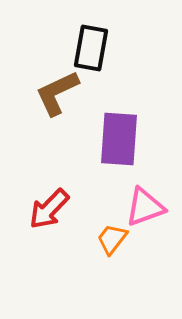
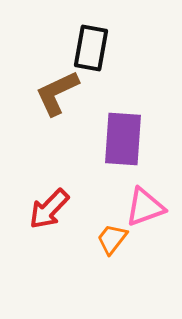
purple rectangle: moved 4 px right
